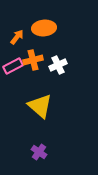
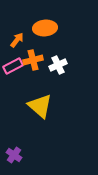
orange ellipse: moved 1 px right
orange arrow: moved 3 px down
purple cross: moved 25 px left, 3 px down
